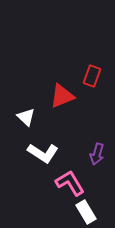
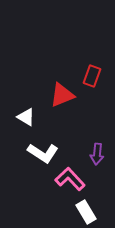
red triangle: moved 1 px up
white triangle: rotated 12 degrees counterclockwise
purple arrow: rotated 10 degrees counterclockwise
pink L-shape: moved 4 px up; rotated 12 degrees counterclockwise
